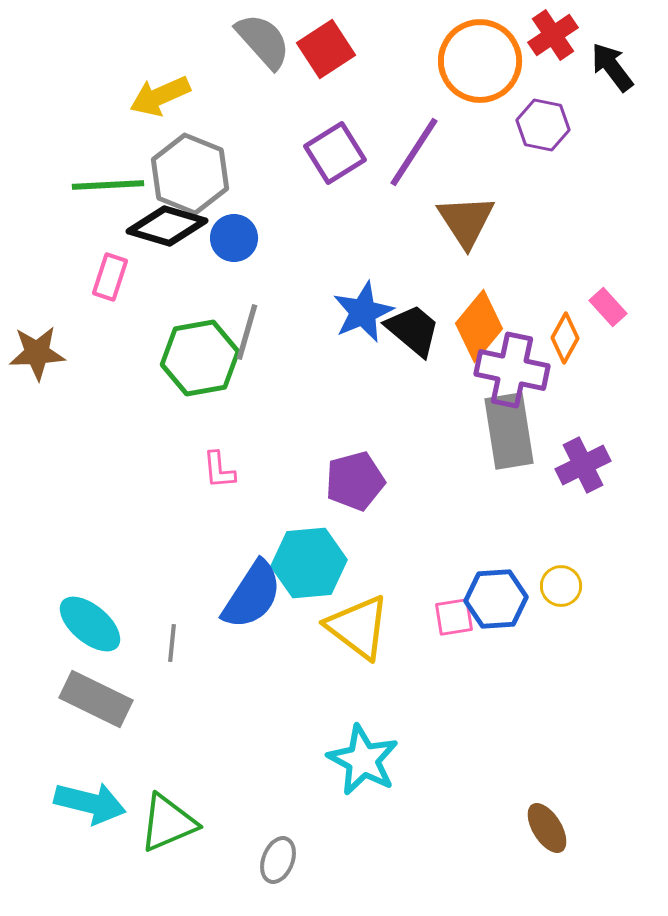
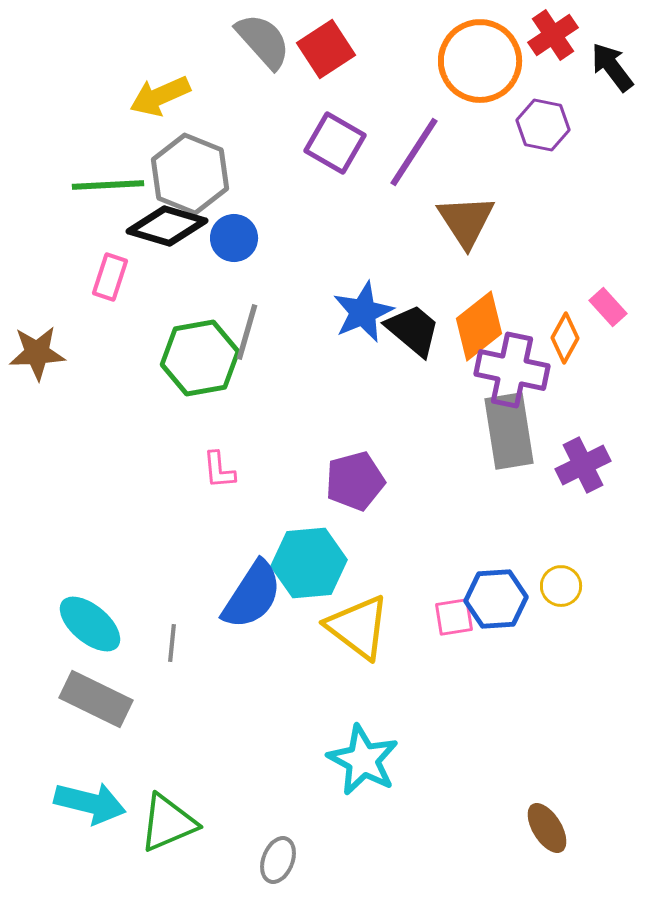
purple square at (335, 153): moved 10 px up; rotated 28 degrees counterclockwise
orange diamond at (479, 326): rotated 12 degrees clockwise
